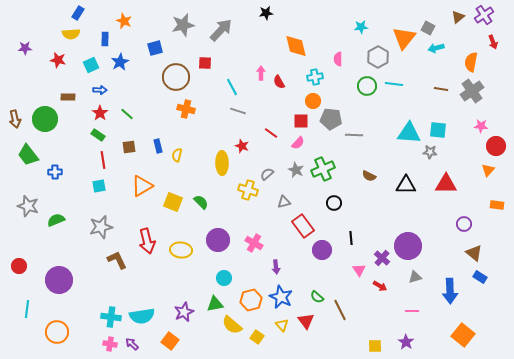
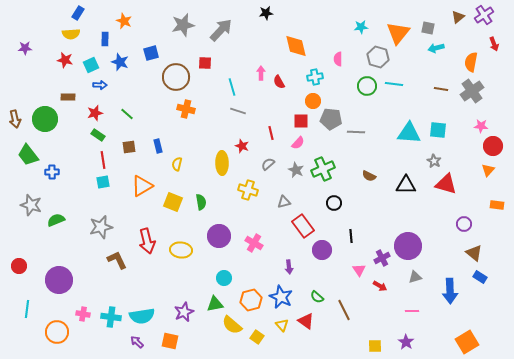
gray square at (428, 28): rotated 16 degrees counterclockwise
orange triangle at (404, 38): moved 6 px left, 5 px up
red arrow at (493, 42): moved 1 px right, 2 px down
blue square at (155, 48): moved 4 px left, 5 px down
gray hexagon at (378, 57): rotated 15 degrees counterclockwise
red star at (58, 60): moved 7 px right
blue star at (120, 62): rotated 24 degrees counterclockwise
cyan line at (232, 87): rotated 12 degrees clockwise
blue arrow at (100, 90): moved 5 px up
red star at (100, 113): moved 5 px left; rotated 21 degrees clockwise
red line at (271, 133): rotated 40 degrees clockwise
gray line at (354, 135): moved 2 px right, 3 px up
red circle at (496, 146): moved 3 px left
gray star at (430, 152): moved 4 px right, 9 px down; rotated 24 degrees clockwise
yellow semicircle at (177, 155): moved 9 px down
blue cross at (55, 172): moved 3 px left
gray semicircle at (267, 174): moved 1 px right, 10 px up
red triangle at (446, 184): rotated 15 degrees clockwise
cyan square at (99, 186): moved 4 px right, 4 px up
green semicircle at (201, 202): rotated 35 degrees clockwise
gray star at (28, 206): moved 3 px right, 1 px up
black line at (351, 238): moved 2 px up
purple circle at (218, 240): moved 1 px right, 4 px up
purple cross at (382, 258): rotated 21 degrees clockwise
purple arrow at (276, 267): moved 13 px right
brown line at (340, 310): moved 4 px right
red triangle at (306, 321): rotated 18 degrees counterclockwise
orange square at (463, 335): moved 4 px right, 7 px down; rotated 20 degrees clockwise
orange square at (170, 341): rotated 24 degrees counterclockwise
pink cross at (110, 344): moved 27 px left, 30 px up
purple arrow at (132, 344): moved 5 px right, 2 px up
